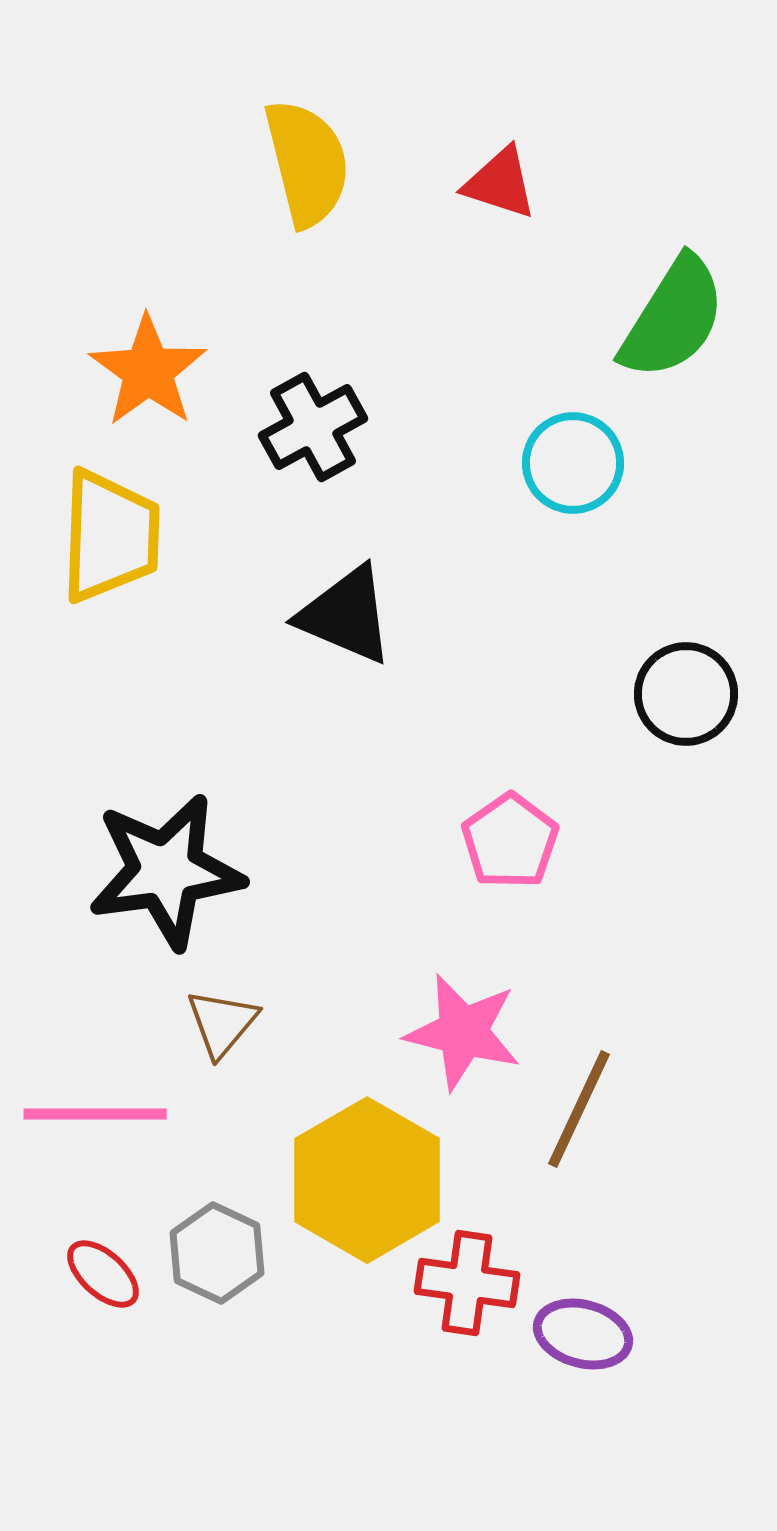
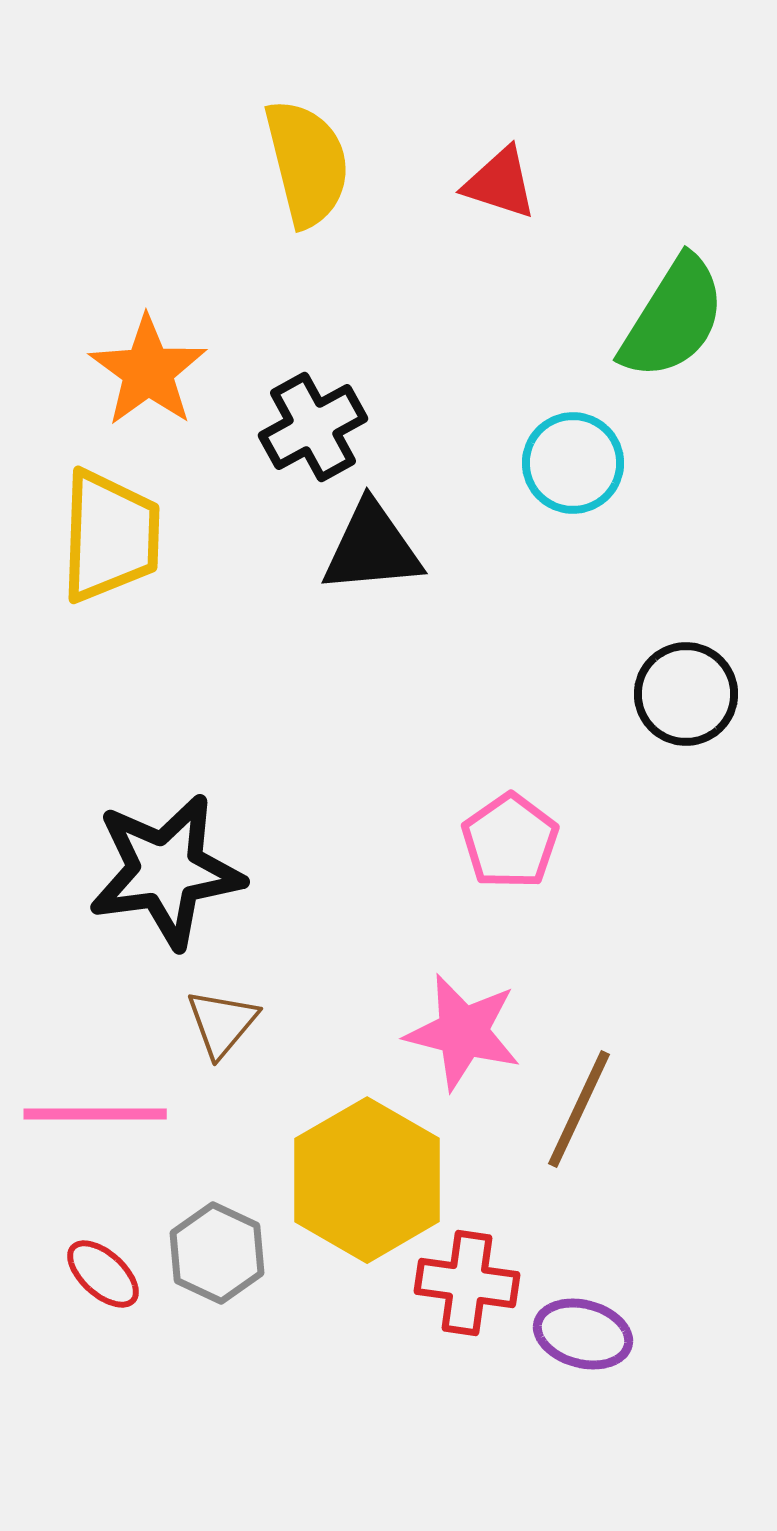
black triangle: moved 26 px right, 67 px up; rotated 28 degrees counterclockwise
